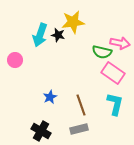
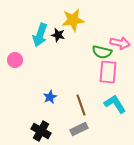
yellow star: moved 2 px up
pink rectangle: moved 5 px left, 1 px up; rotated 60 degrees clockwise
cyan L-shape: rotated 45 degrees counterclockwise
gray rectangle: rotated 12 degrees counterclockwise
